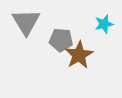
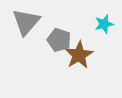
gray triangle: rotated 12 degrees clockwise
gray pentagon: moved 2 px left; rotated 15 degrees clockwise
